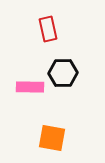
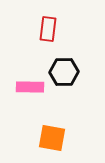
red rectangle: rotated 20 degrees clockwise
black hexagon: moved 1 px right, 1 px up
